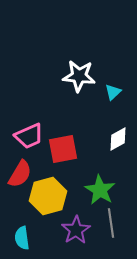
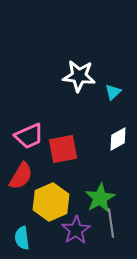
red semicircle: moved 1 px right, 2 px down
green star: moved 8 px down; rotated 12 degrees clockwise
yellow hexagon: moved 3 px right, 6 px down; rotated 9 degrees counterclockwise
